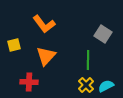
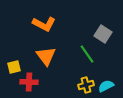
orange L-shape: rotated 25 degrees counterclockwise
yellow square: moved 22 px down
orange triangle: rotated 20 degrees counterclockwise
green line: moved 1 px left, 6 px up; rotated 36 degrees counterclockwise
yellow cross: rotated 28 degrees clockwise
